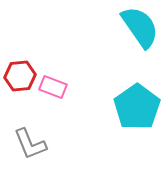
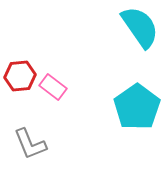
pink rectangle: rotated 16 degrees clockwise
